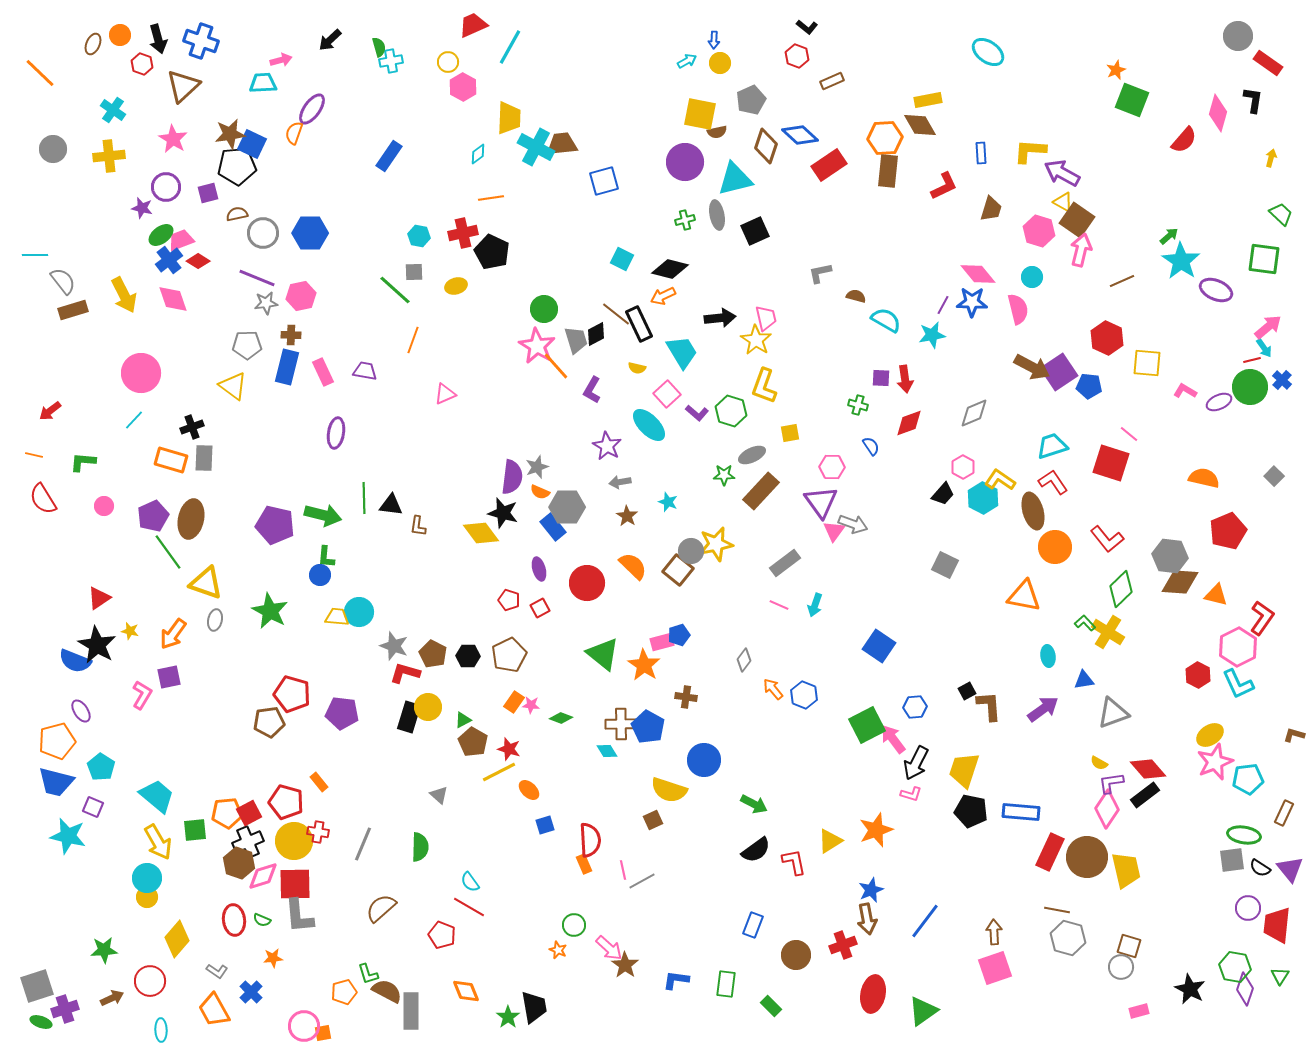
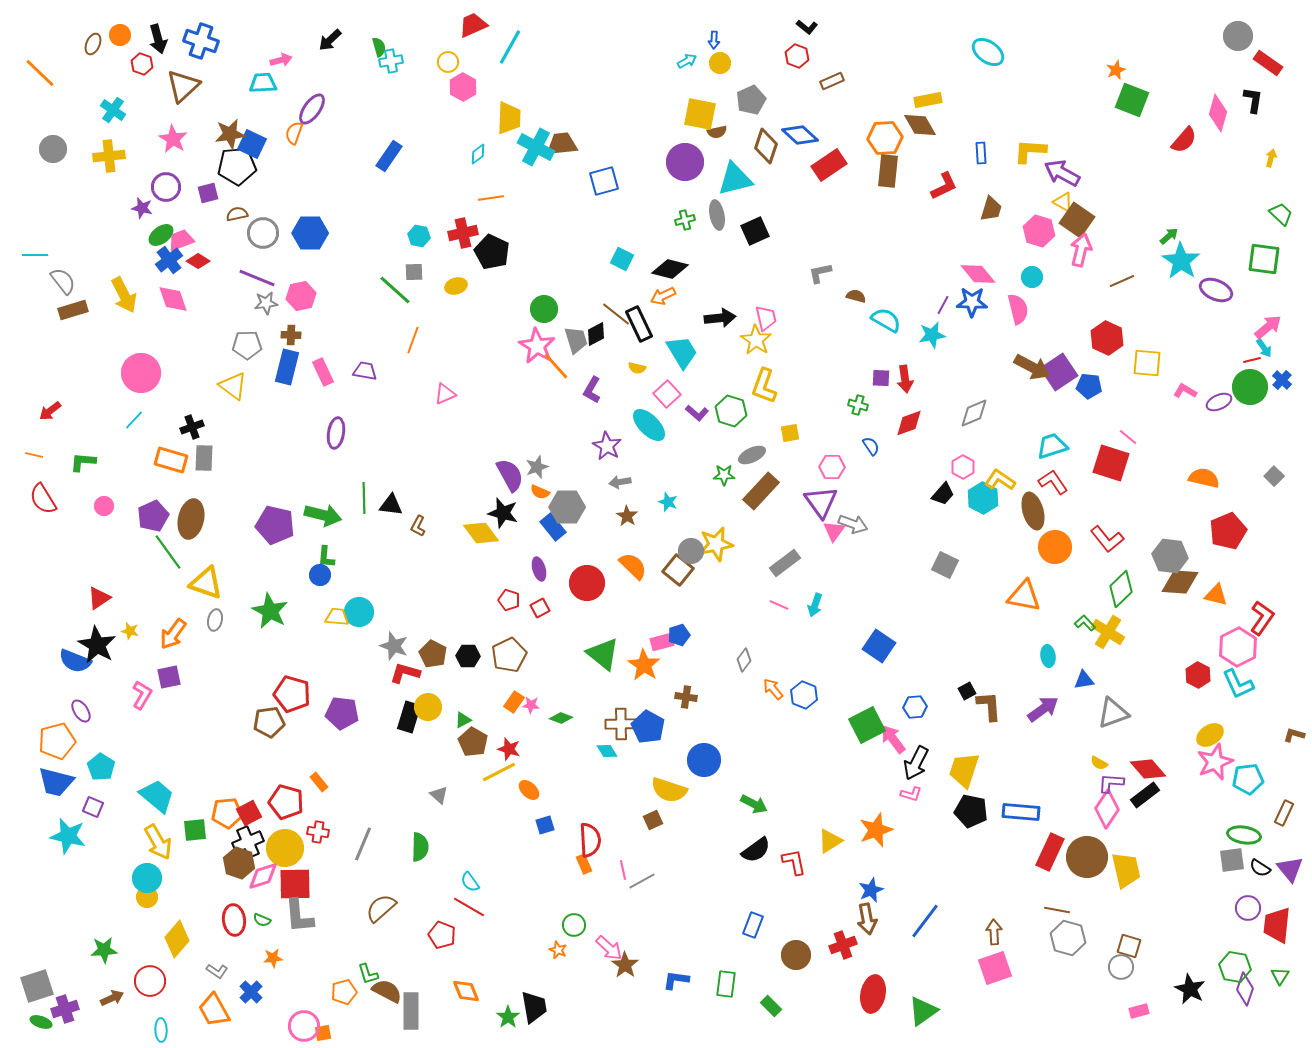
pink line at (1129, 434): moved 1 px left, 3 px down
purple semicircle at (512, 477): moved 2 px left, 2 px up; rotated 36 degrees counterclockwise
brown L-shape at (418, 526): rotated 20 degrees clockwise
purple L-shape at (1111, 783): rotated 12 degrees clockwise
yellow circle at (294, 841): moved 9 px left, 7 px down
